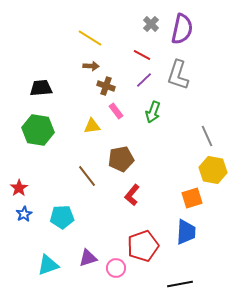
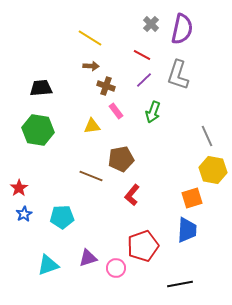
brown line: moved 4 px right; rotated 30 degrees counterclockwise
blue trapezoid: moved 1 px right, 2 px up
